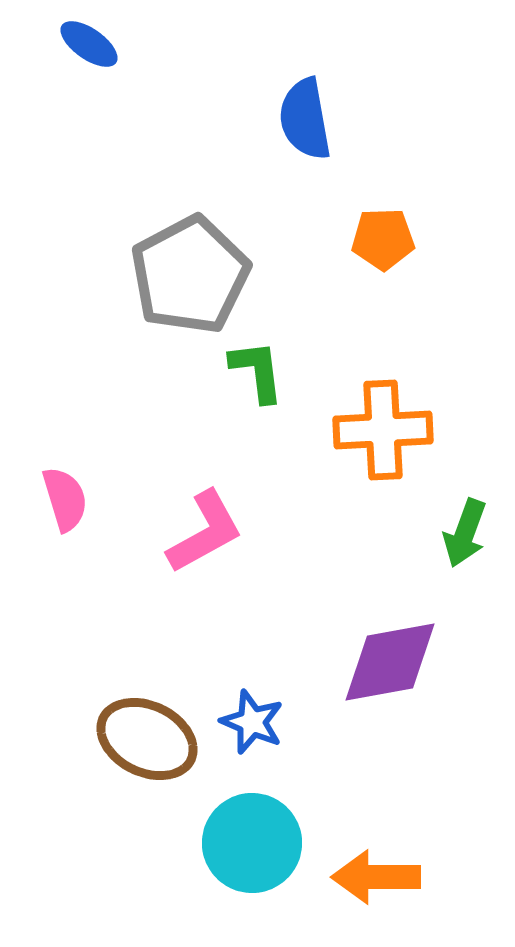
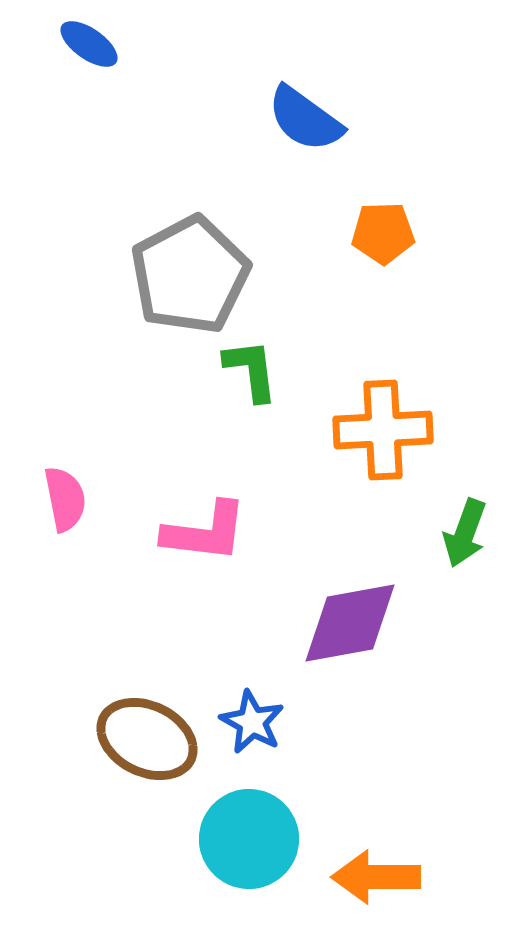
blue semicircle: rotated 44 degrees counterclockwise
orange pentagon: moved 6 px up
green L-shape: moved 6 px left, 1 px up
pink semicircle: rotated 6 degrees clockwise
pink L-shape: rotated 36 degrees clockwise
purple diamond: moved 40 px left, 39 px up
blue star: rotated 6 degrees clockwise
cyan circle: moved 3 px left, 4 px up
